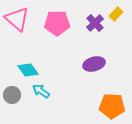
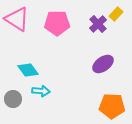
pink triangle: rotated 8 degrees counterclockwise
purple cross: moved 3 px right, 1 px down
purple ellipse: moved 9 px right; rotated 20 degrees counterclockwise
cyan arrow: rotated 150 degrees clockwise
gray circle: moved 1 px right, 4 px down
